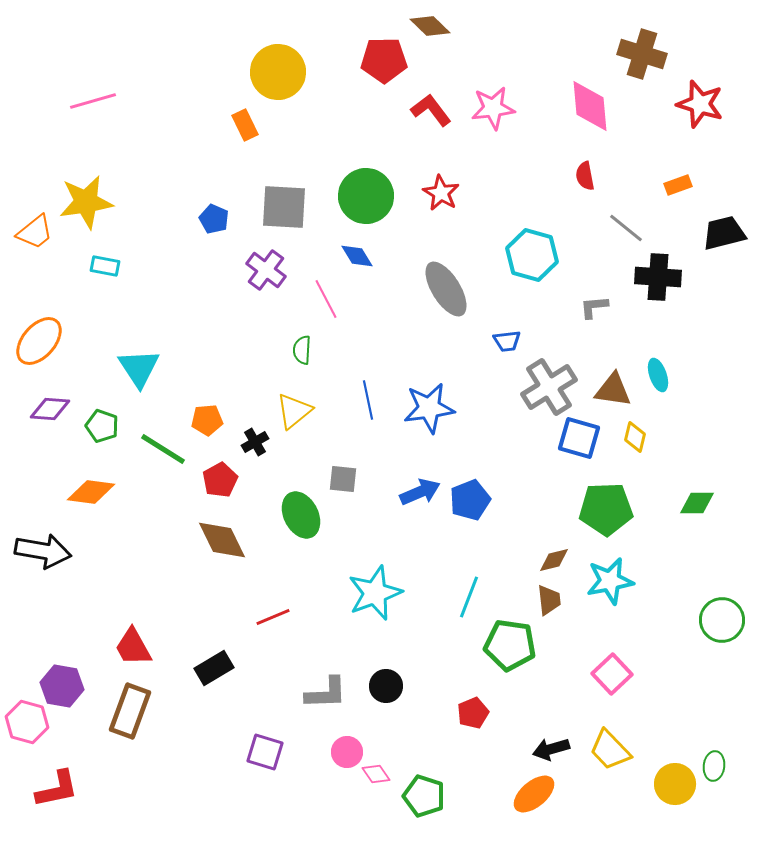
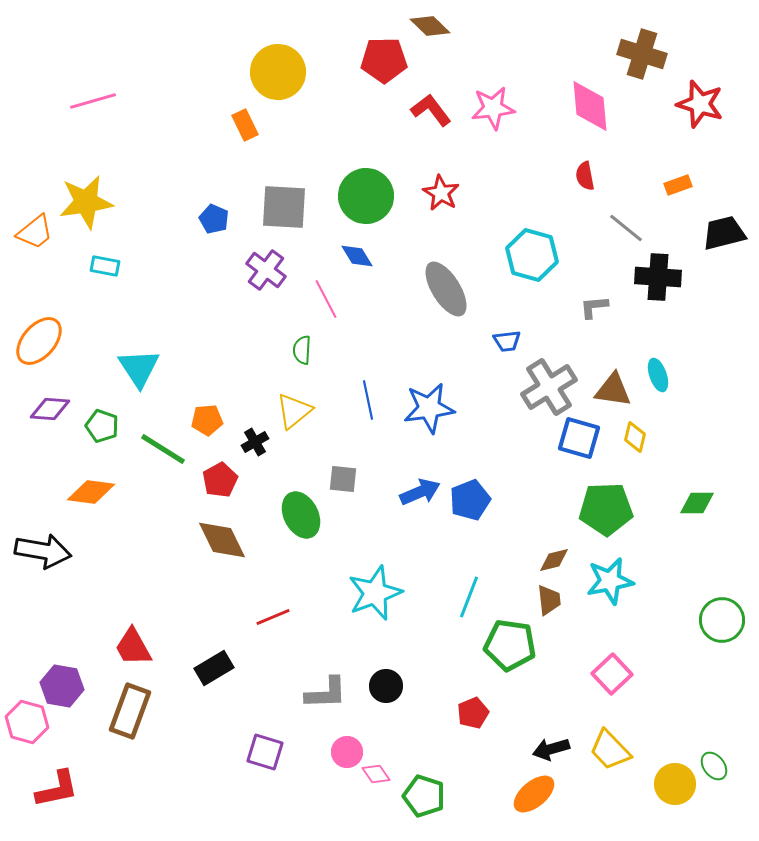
green ellipse at (714, 766): rotated 44 degrees counterclockwise
